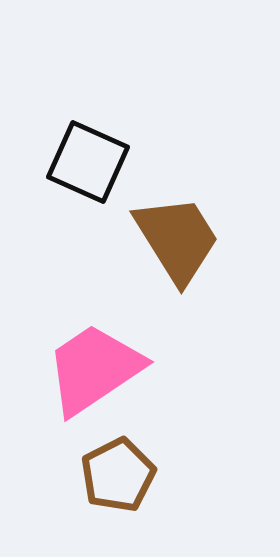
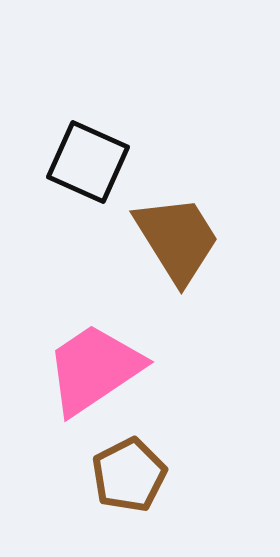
brown pentagon: moved 11 px right
